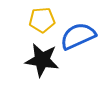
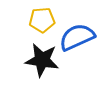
blue semicircle: moved 1 px left, 1 px down
